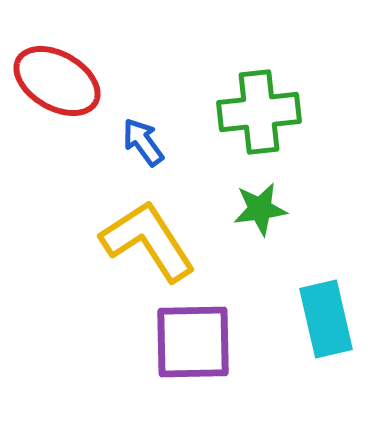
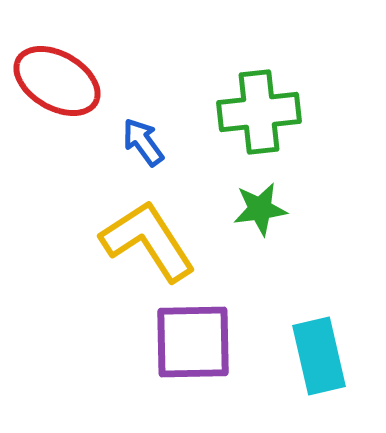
cyan rectangle: moved 7 px left, 37 px down
